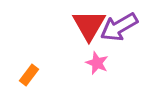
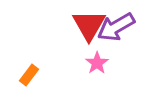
purple arrow: moved 3 px left
pink star: rotated 15 degrees clockwise
